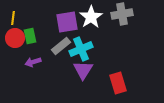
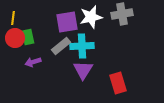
white star: rotated 20 degrees clockwise
green rectangle: moved 2 px left, 1 px down
cyan cross: moved 1 px right, 3 px up; rotated 20 degrees clockwise
